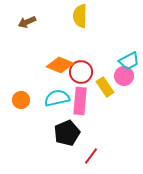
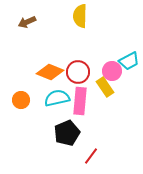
orange diamond: moved 10 px left, 7 px down
red circle: moved 3 px left
pink circle: moved 12 px left, 5 px up
